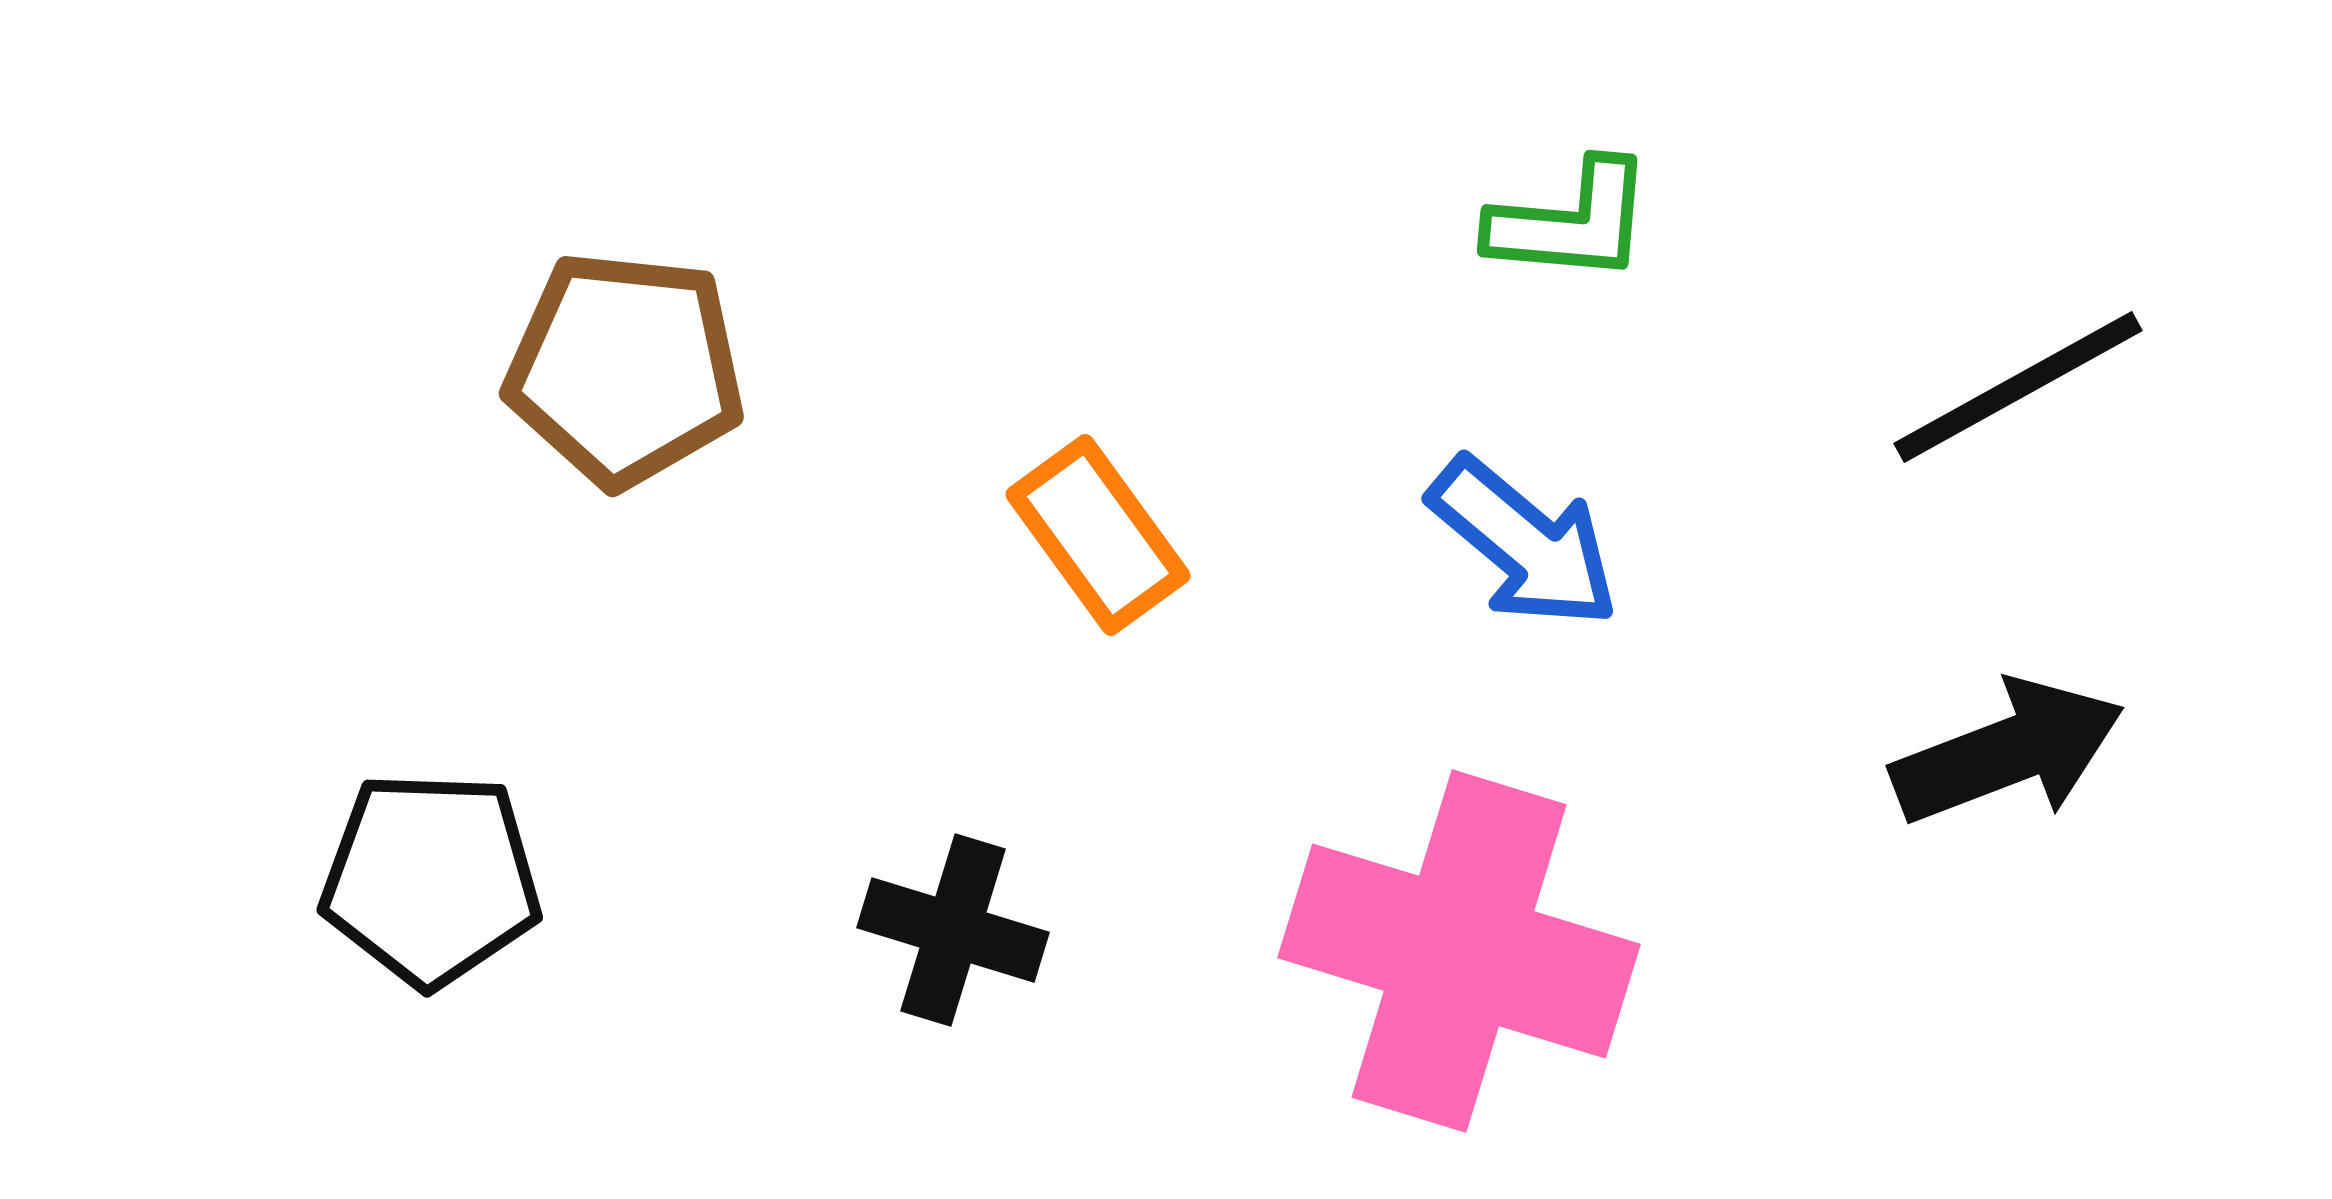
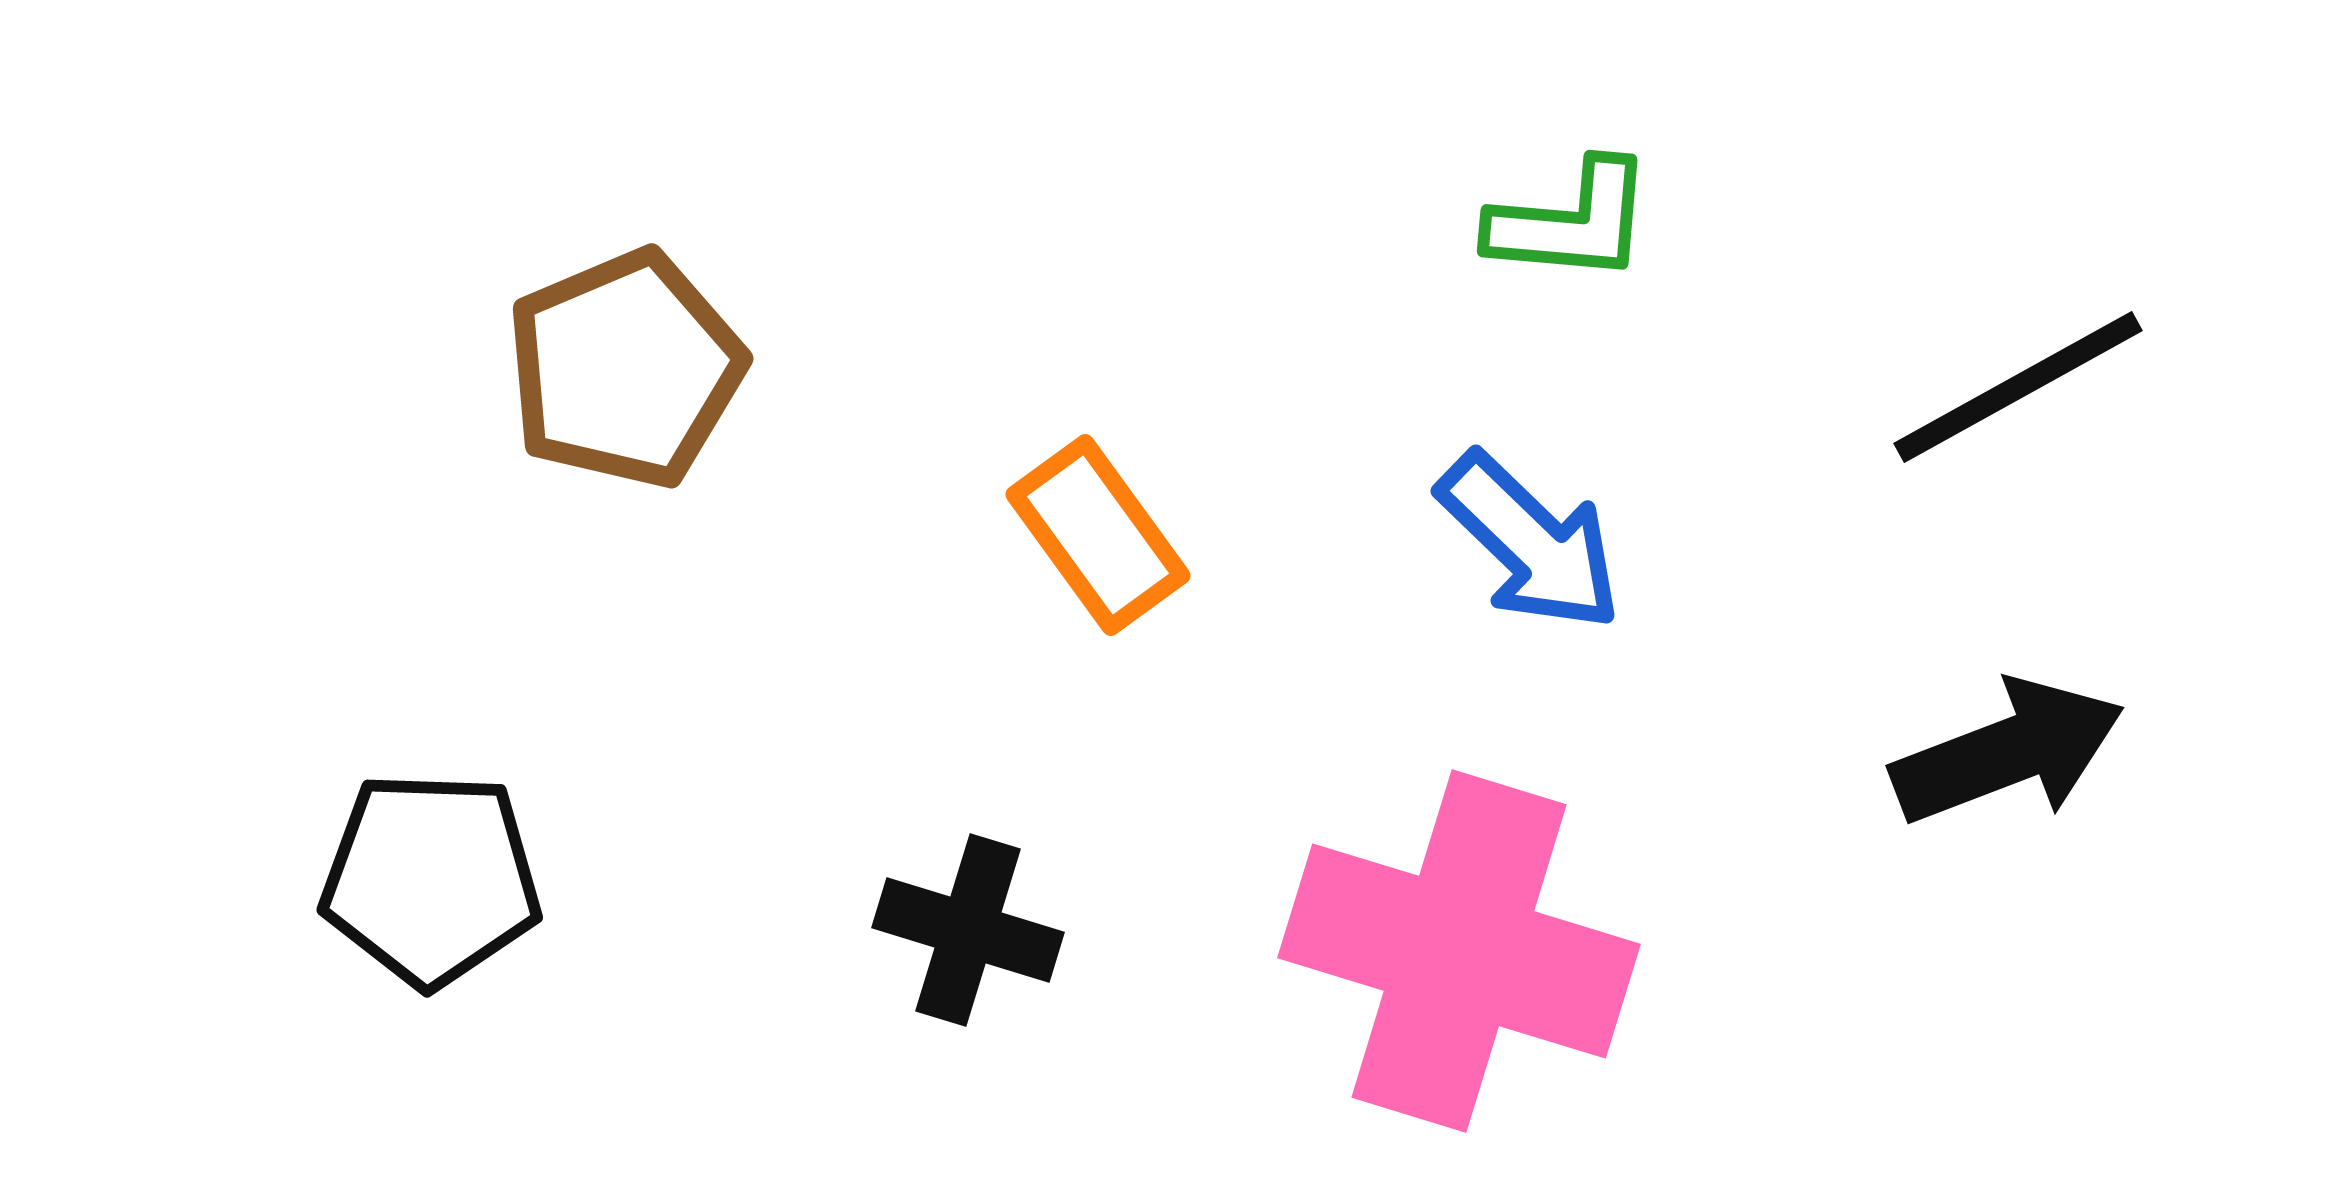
brown pentagon: rotated 29 degrees counterclockwise
blue arrow: moved 6 px right, 1 px up; rotated 4 degrees clockwise
black cross: moved 15 px right
